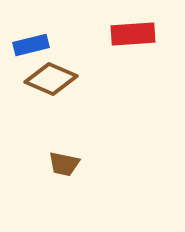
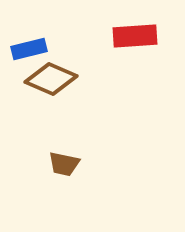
red rectangle: moved 2 px right, 2 px down
blue rectangle: moved 2 px left, 4 px down
